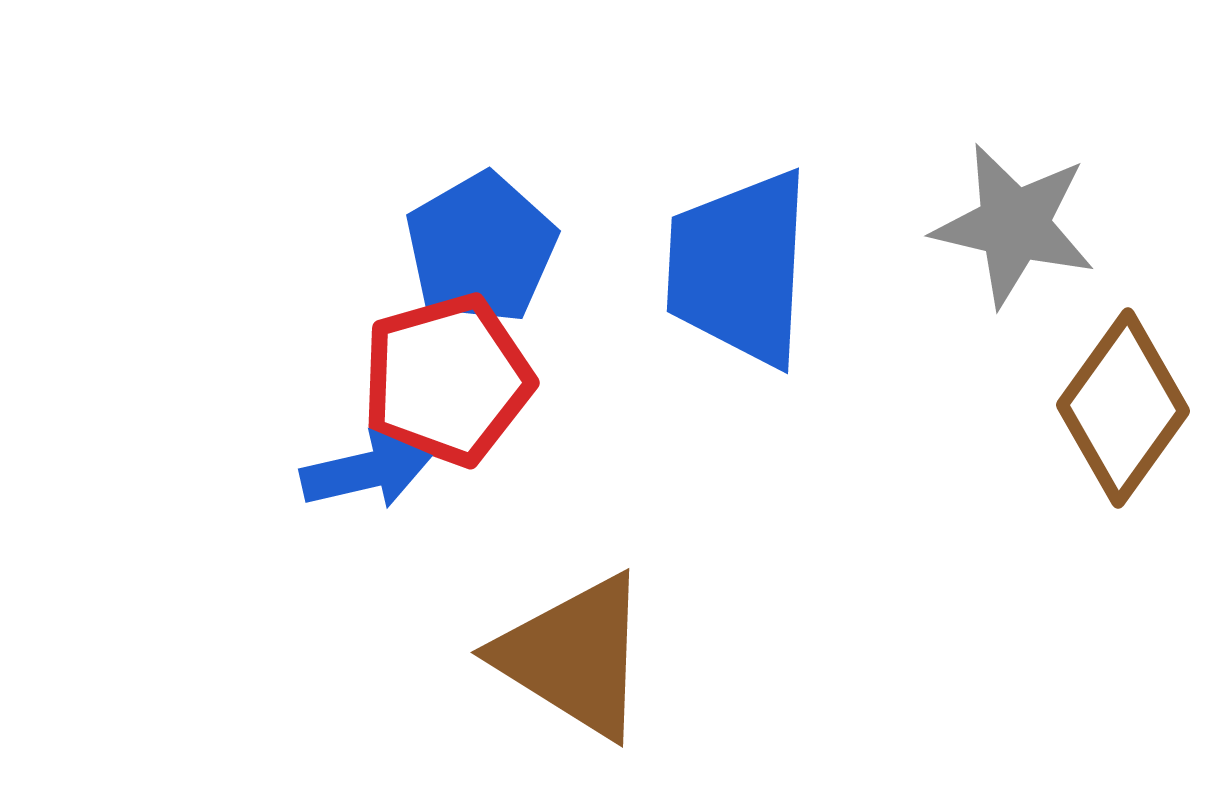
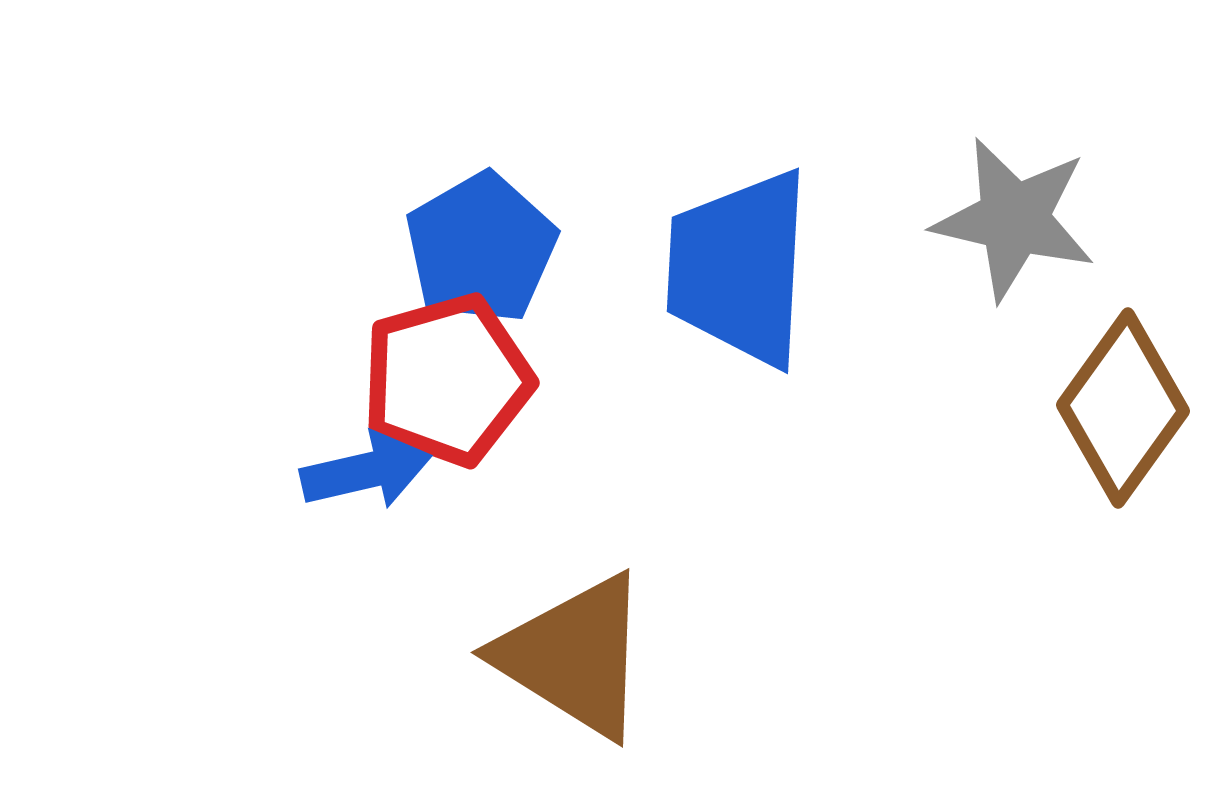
gray star: moved 6 px up
